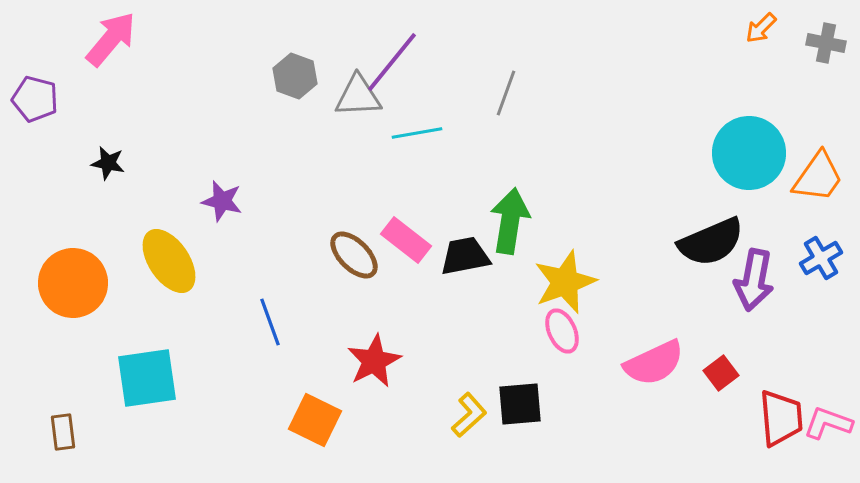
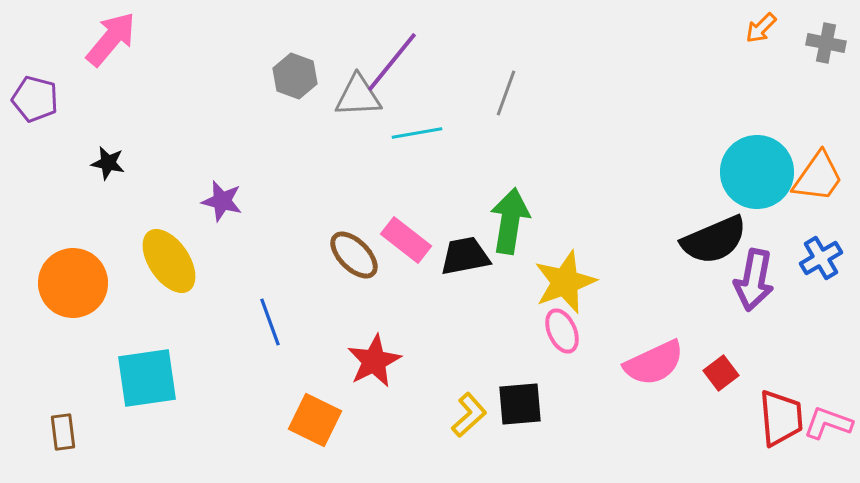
cyan circle: moved 8 px right, 19 px down
black semicircle: moved 3 px right, 2 px up
